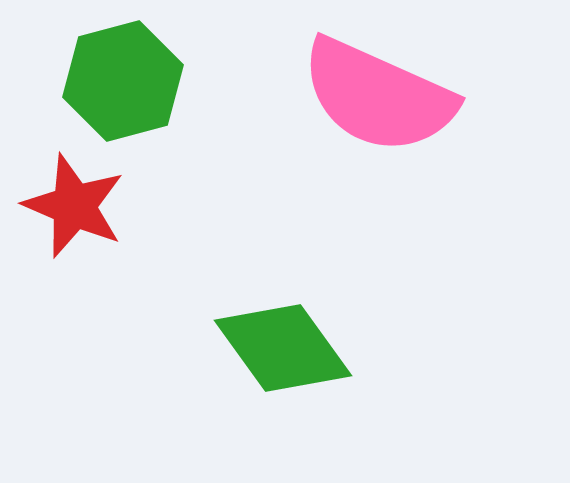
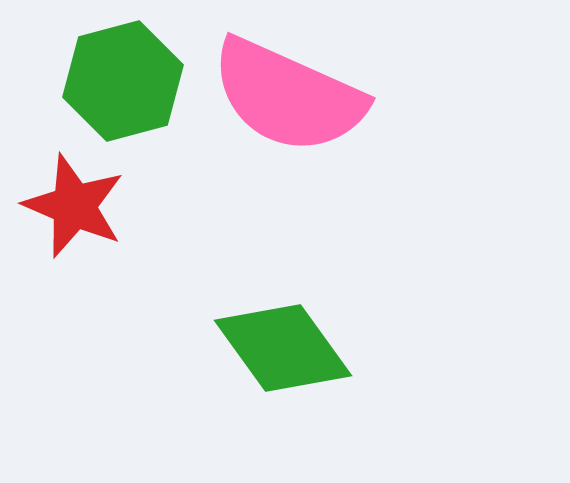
pink semicircle: moved 90 px left
